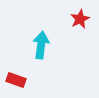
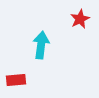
red rectangle: rotated 24 degrees counterclockwise
